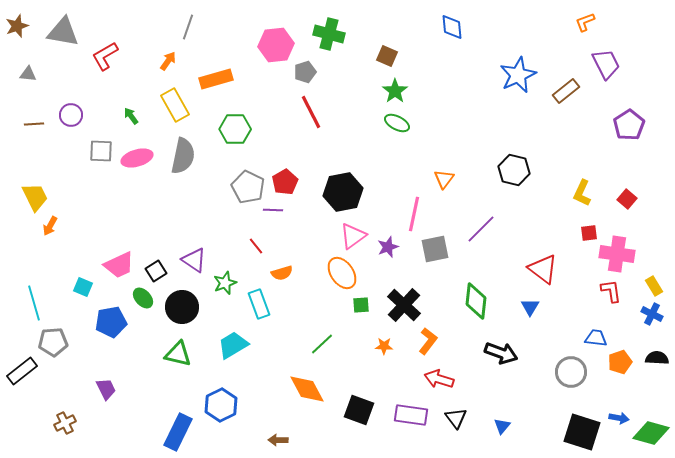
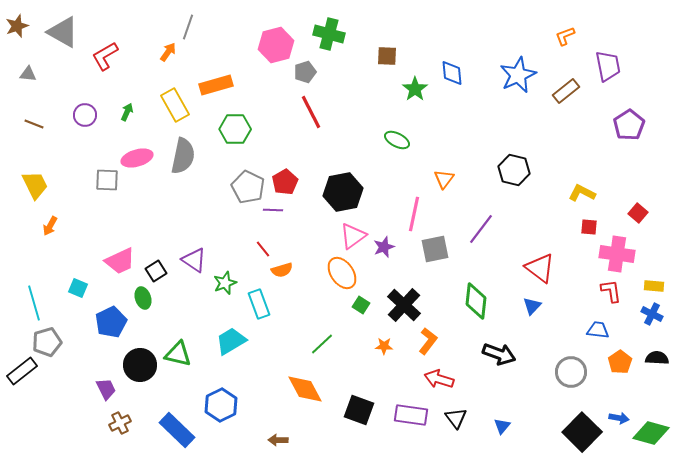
orange L-shape at (585, 22): moved 20 px left, 14 px down
blue diamond at (452, 27): moved 46 px down
gray triangle at (63, 32): rotated 20 degrees clockwise
pink hexagon at (276, 45): rotated 8 degrees counterclockwise
brown square at (387, 56): rotated 20 degrees counterclockwise
orange arrow at (168, 61): moved 9 px up
purple trapezoid at (606, 64): moved 2 px right, 2 px down; rotated 16 degrees clockwise
orange rectangle at (216, 79): moved 6 px down
green star at (395, 91): moved 20 px right, 2 px up
purple circle at (71, 115): moved 14 px right
green arrow at (131, 116): moved 4 px left, 4 px up; rotated 60 degrees clockwise
green ellipse at (397, 123): moved 17 px down
brown line at (34, 124): rotated 24 degrees clockwise
gray square at (101, 151): moved 6 px right, 29 px down
yellow L-shape at (582, 193): rotated 92 degrees clockwise
yellow trapezoid at (35, 197): moved 12 px up
red square at (627, 199): moved 11 px right, 14 px down
purple line at (481, 229): rotated 8 degrees counterclockwise
red square at (589, 233): moved 6 px up; rotated 12 degrees clockwise
red line at (256, 246): moved 7 px right, 3 px down
purple star at (388, 247): moved 4 px left
pink trapezoid at (119, 265): moved 1 px right, 4 px up
red triangle at (543, 269): moved 3 px left, 1 px up
orange semicircle at (282, 273): moved 3 px up
yellow rectangle at (654, 286): rotated 54 degrees counterclockwise
cyan square at (83, 287): moved 5 px left, 1 px down
green ellipse at (143, 298): rotated 25 degrees clockwise
green square at (361, 305): rotated 36 degrees clockwise
black circle at (182, 307): moved 42 px left, 58 px down
blue triangle at (530, 307): moved 2 px right, 1 px up; rotated 12 degrees clockwise
blue pentagon at (111, 322): rotated 16 degrees counterclockwise
blue trapezoid at (596, 338): moved 2 px right, 8 px up
gray pentagon at (53, 342): moved 6 px left; rotated 12 degrees counterclockwise
cyan trapezoid at (233, 345): moved 2 px left, 4 px up
black arrow at (501, 353): moved 2 px left, 1 px down
orange pentagon at (620, 362): rotated 15 degrees counterclockwise
orange diamond at (307, 389): moved 2 px left
brown cross at (65, 423): moved 55 px right
blue rectangle at (178, 432): moved 1 px left, 2 px up; rotated 72 degrees counterclockwise
black square at (582, 432): rotated 27 degrees clockwise
